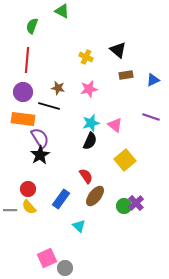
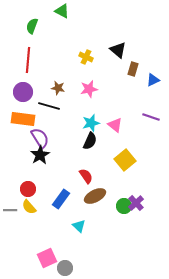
red line: moved 1 px right
brown rectangle: moved 7 px right, 6 px up; rotated 64 degrees counterclockwise
brown ellipse: rotated 25 degrees clockwise
